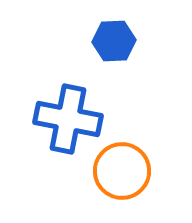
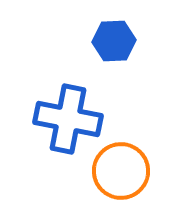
orange circle: moved 1 px left
